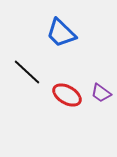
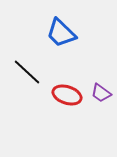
red ellipse: rotated 12 degrees counterclockwise
